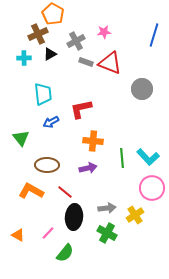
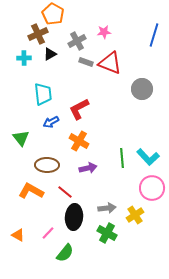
gray cross: moved 1 px right
red L-shape: moved 2 px left; rotated 15 degrees counterclockwise
orange cross: moved 14 px left; rotated 24 degrees clockwise
